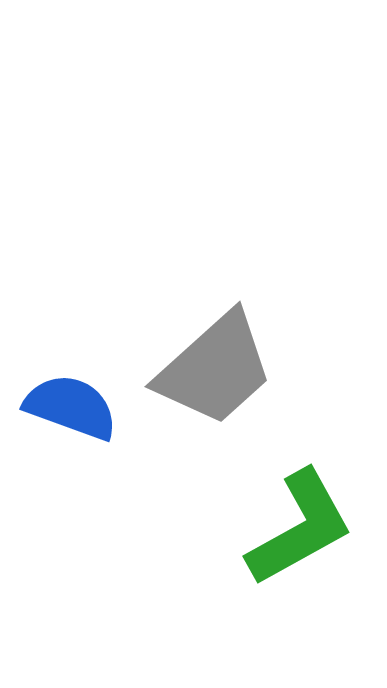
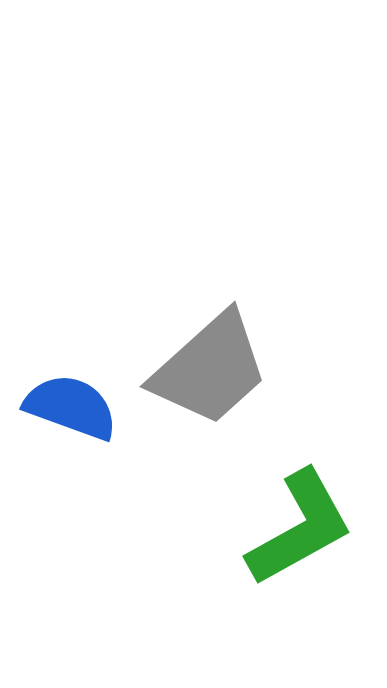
gray trapezoid: moved 5 px left
